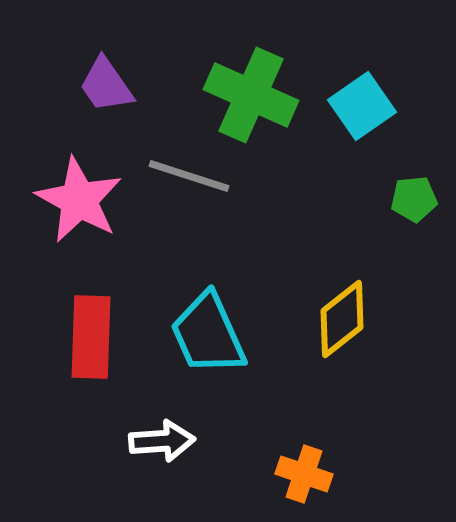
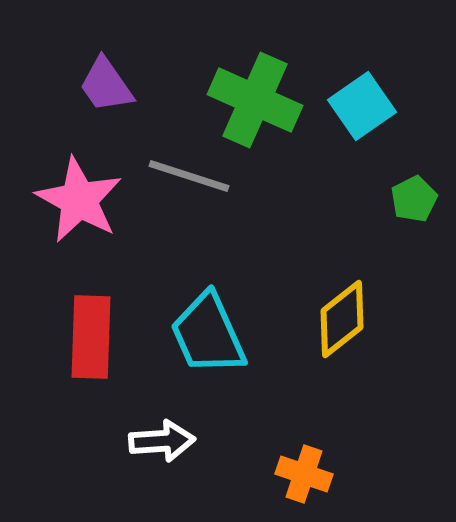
green cross: moved 4 px right, 5 px down
green pentagon: rotated 21 degrees counterclockwise
